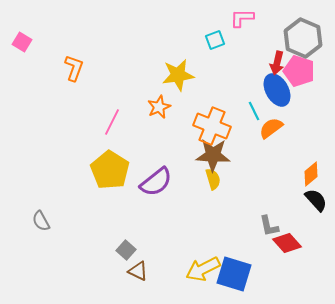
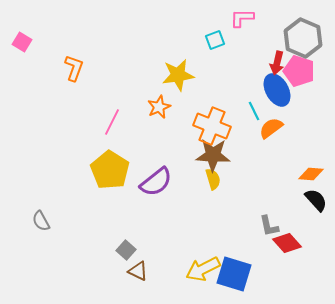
orange diamond: rotated 45 degrees clockwise
